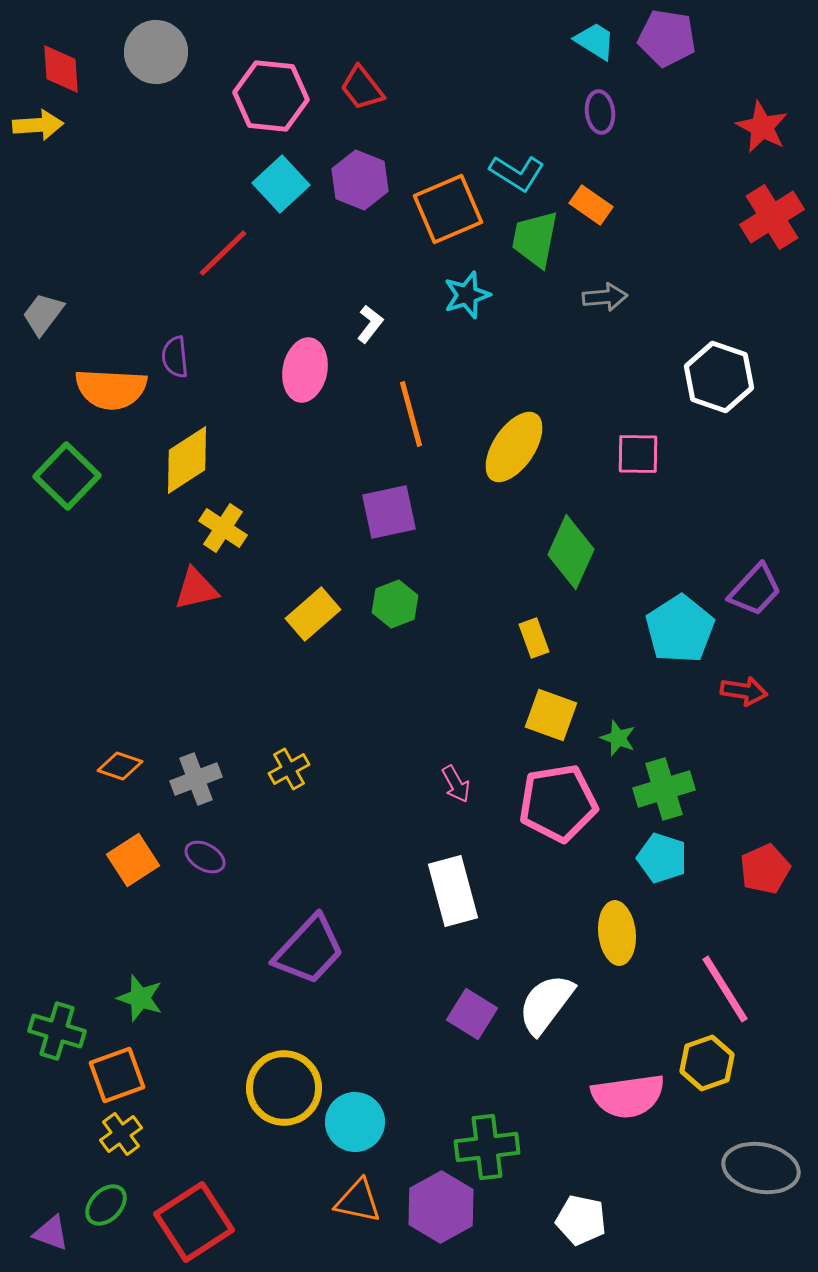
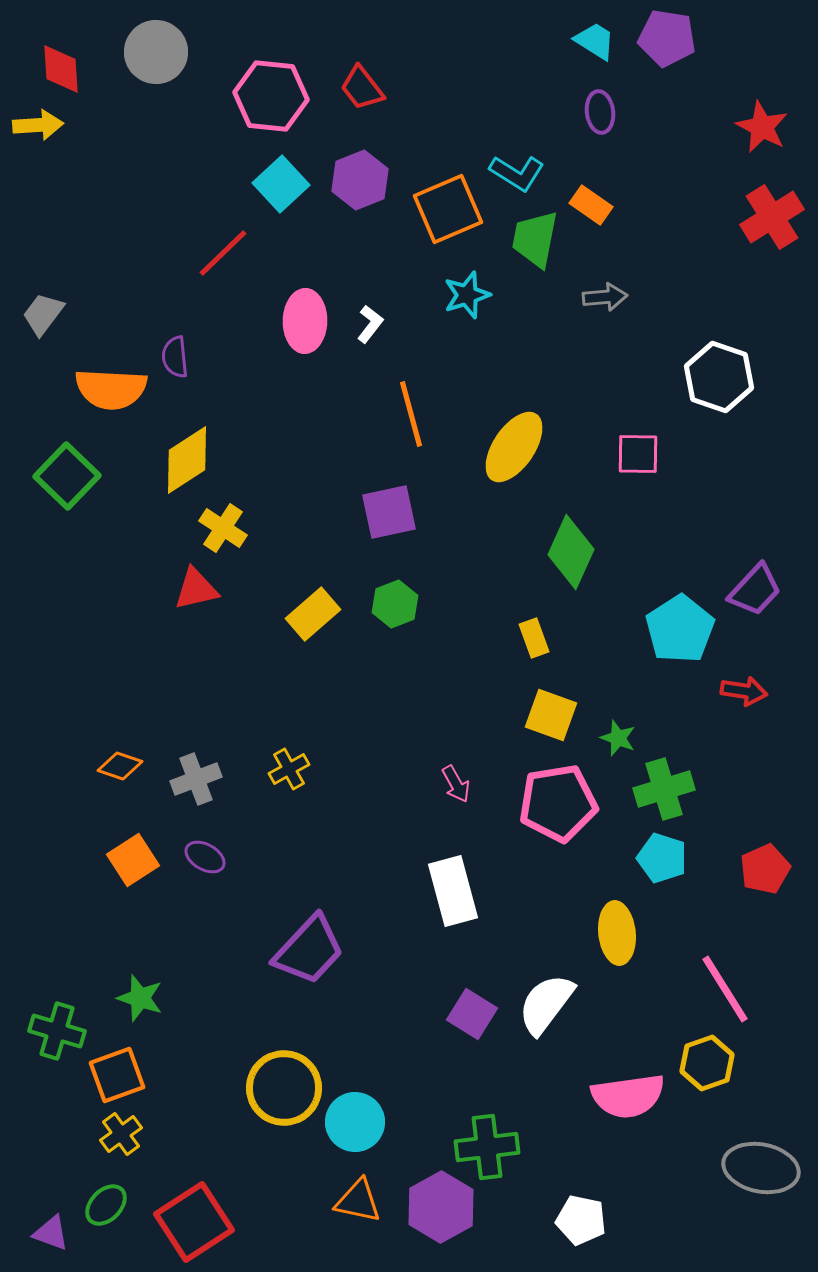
purple hexagon at (360, 180): rotated 16 degrees clockwise
pink ellipse at (305, 370): moved 49 px up; rotated 10 degrees counterclockwise
